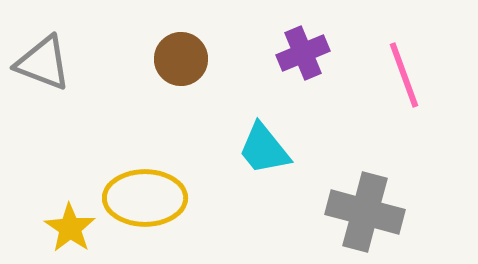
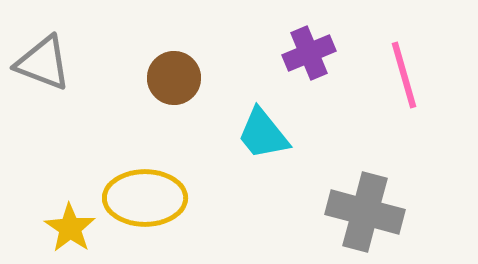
purple cross: moved 6 px right
brown circle: moved 7 px left, 19 px down
pink line: rotated 4 degrees clockwise
cyan trapezoid: moved 1 px left, 15 px up
